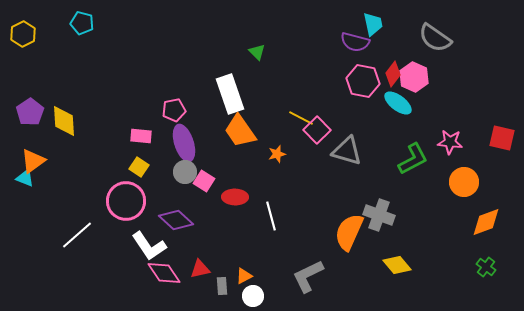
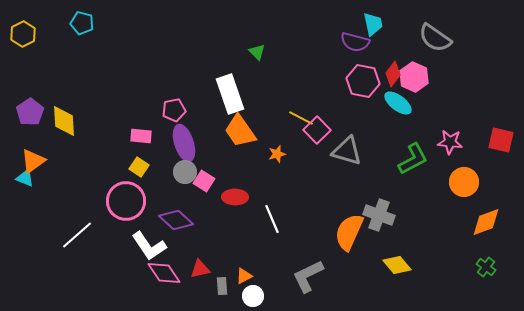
red square at (502, 138): moved 1 px left, 2 px down
white line at (271, 216): moved 1 px right, 3 px down; rotated 8 degrees counterclockwise
